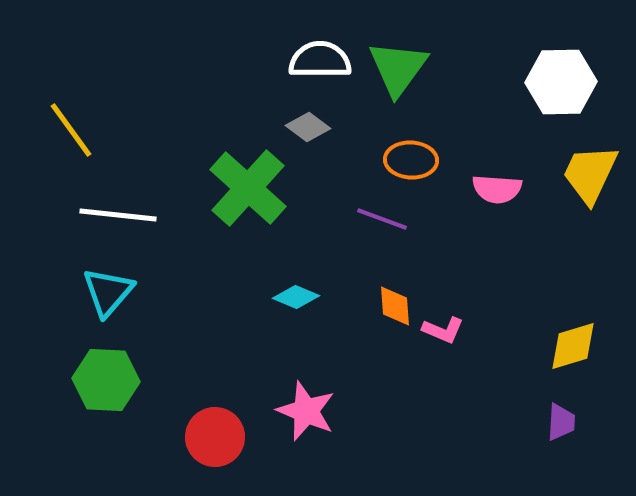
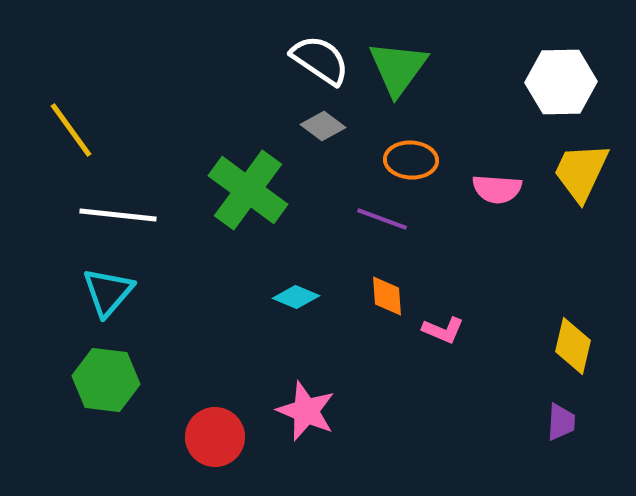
white semicircle: rotated 34 degrees clockwise
gray diamond: moved 15 px right, 1 px up
yellow trapezoid: moved 9 px left, 2 px up
green cross: moved 2 px down; rotated 6 degrees counterclockwise
orange diamond: moved 8 px left, 10 px up
yellow diamond: rotated 60 degrees counterclockwise
green hexagon: rotated 4 degrees clockwise
